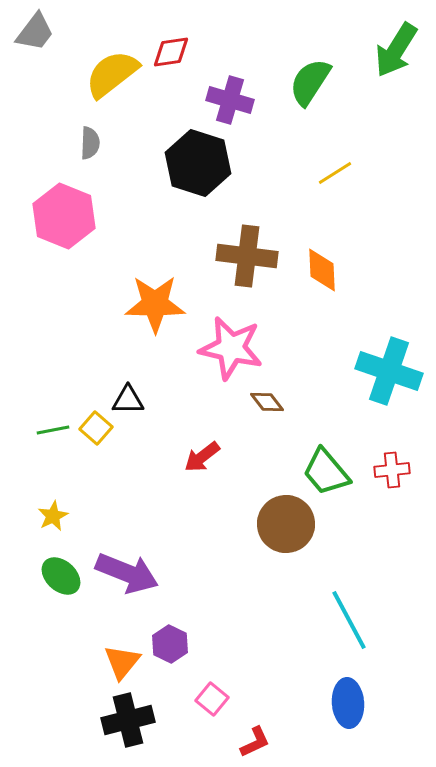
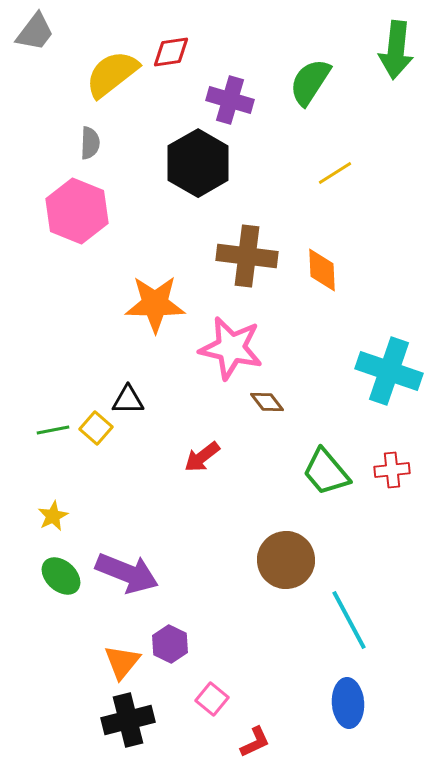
green arrow: rotated 26 degrees counterclockwise
black hexagon: rotated 12 degrees clockwise
pink hexagon: moved 13 px right, 5 px up
brown circle: moved 36 px down
